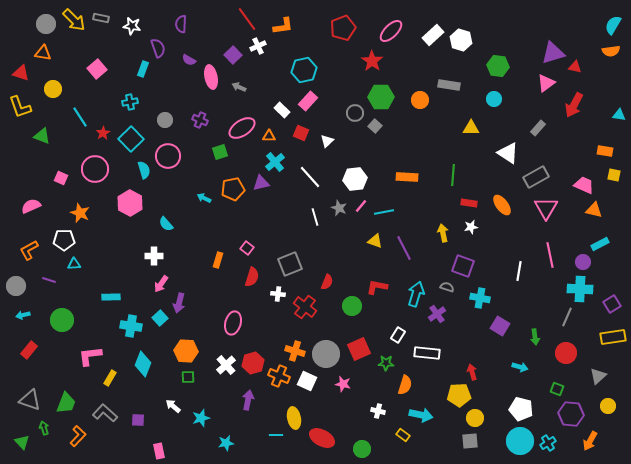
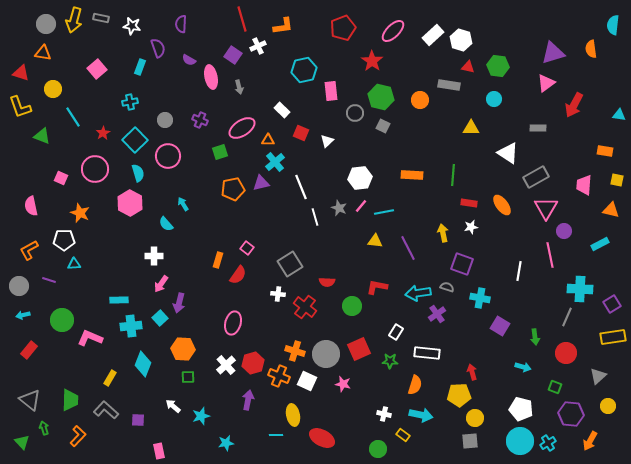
red line at (247, 19): moved 5 px left; rotated 20 degrees clockwise
yellow arrow at (74, 20): rotated 60 degrees clockwise
cyan semicircle at (613, 25): rotated 24 degrees counterclockwise
pink ellipse at (391, 31): moved 2 px right
orange semicircle at (611, 51): moved 20 px left, 2 px up; rotated 90 degrees clockwise
purple square at (233, 55): rotated 12 degrees counterclockwise
red triangle at (575, 67): moved 107 px left
cyan rectangle at (143, 69): moved 3 px left, 2 px up
gray arrow at (239, 87): rotated 128 degrees counterclockwise
green hexagon at (381, 97): rotated 15 degrees clockwise
pink rectangle at (308, 101): moved 23 px right, 10 px up; rotated 48 degrees counterclockwise
cyan line at (80, 117): moved 7 px left
gray square at (375, 126): moved 8 px right; rotated 16 degrees counterclockwise
gray rectangle at (538, 128): rotated 49 degrees clockwise
orange triangle at (269, 136): moved 1 px left, 4 px down
cyan square at (131, 139): moved 4 px right, 1 px down
cyan semicircle at (144, 170): moved 6 px left, 3 px down
yellow square at (614, 175): moved 3 px right, 5 px down
white line at (310, 177): moved 9 px left, 10 px down; rotated 20 degrees clockwise
orange rectangle at (407, 177): moved 5 px right, 2 px up
white hexagon at (355, 179): moved 5 px right, 1 px up
pink trapezoid at (584, 185): rotated 110 degrees counterclockwise
cyan arrow at (204, 198): moved 21 px left, 6 px down; rotated 32 degrees clockwise
pink semicircle at (31, 206): rotated 78 degrees counterclockwise
orange triangle at (594, 210): moved 17 px right
yellow triangle at (375, 241): rotated 14 degrees counterclockwise
purple line at (404, 248): moved 4 px right
purple circle at (583, 262): moved 19 px left, 31 px up
gray square at (290, 264): rotated 10 degrees counterclockwise
purple square at (463, 266): moved 1 px left, 2 px up
red semicircle at (252, 277): moved 14 px left, 2 px up; rotated 18 degrees clockwise
red semicircle at (327, 282): rotated 70 degrees clockwise
gray circle at (16, 286): moved 3 px right
cyan arrow at (416, 294): moved 2 px right, 1 px up; rotated 115 degrees counterclockwise
cyan rectangle at (111, 297): moved 8 px right, 3 px down
cyan cross at (131, 326): rotated 15 degrees counterclockwise
white rectangle at (398, 335): moved 2 px left, 3 px up
orange hexagon at (186, 351): moved 3 px left, 2 px up
pink L-shape at (90, 356): moved 18 px up; rotated 30 degrees clockwise
green star at (386, 363): moved 4 px right, 2 px up
cyan arrow at (520, 367): moved 3 px right
orange semicircle at (405, 385): moved 10 px right
green square at (557, 389): moved 2 px left, 2 px up
gray triangle at (30, 400): rotated 20 degrees clockwise
green trapezoid at (66, 403): moved 4 px right, 3 px up; rotated 20 degrees counterclockwise
white cross at (378, 411): moved 6 px right, 3 px down
gray L-shape at (105, 413): moved 1 px right, 3 px up
cyan star at (201, 418): moved 2 px up
yellow ellipse at (294, 418): moved 1 px left, 3 px up
green circle at (362, 449): moved 16 px right
